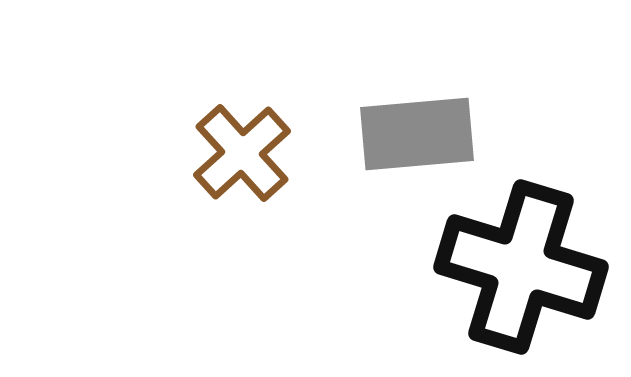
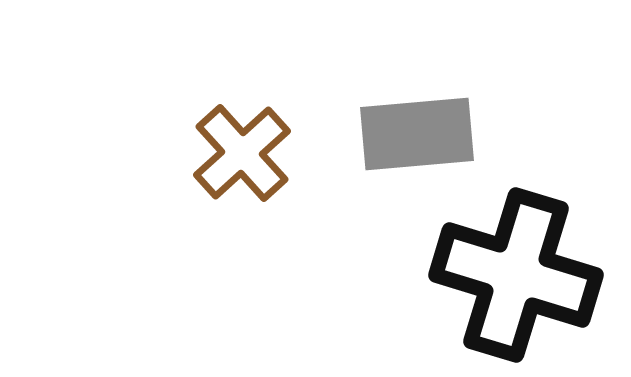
black cross: moved 5 px left, 8 px down
